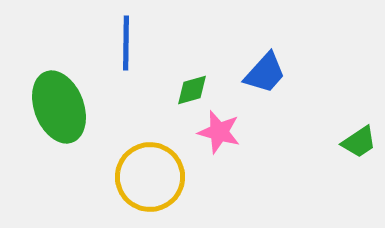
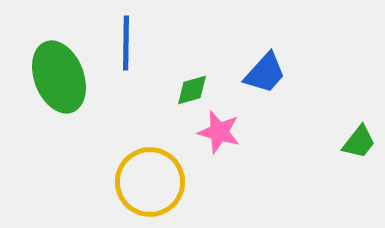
green ellipse: moved 30 px up
green trapezoid: rotated 18 degrees counterclockwise
yellow circle: moved 5 px down
